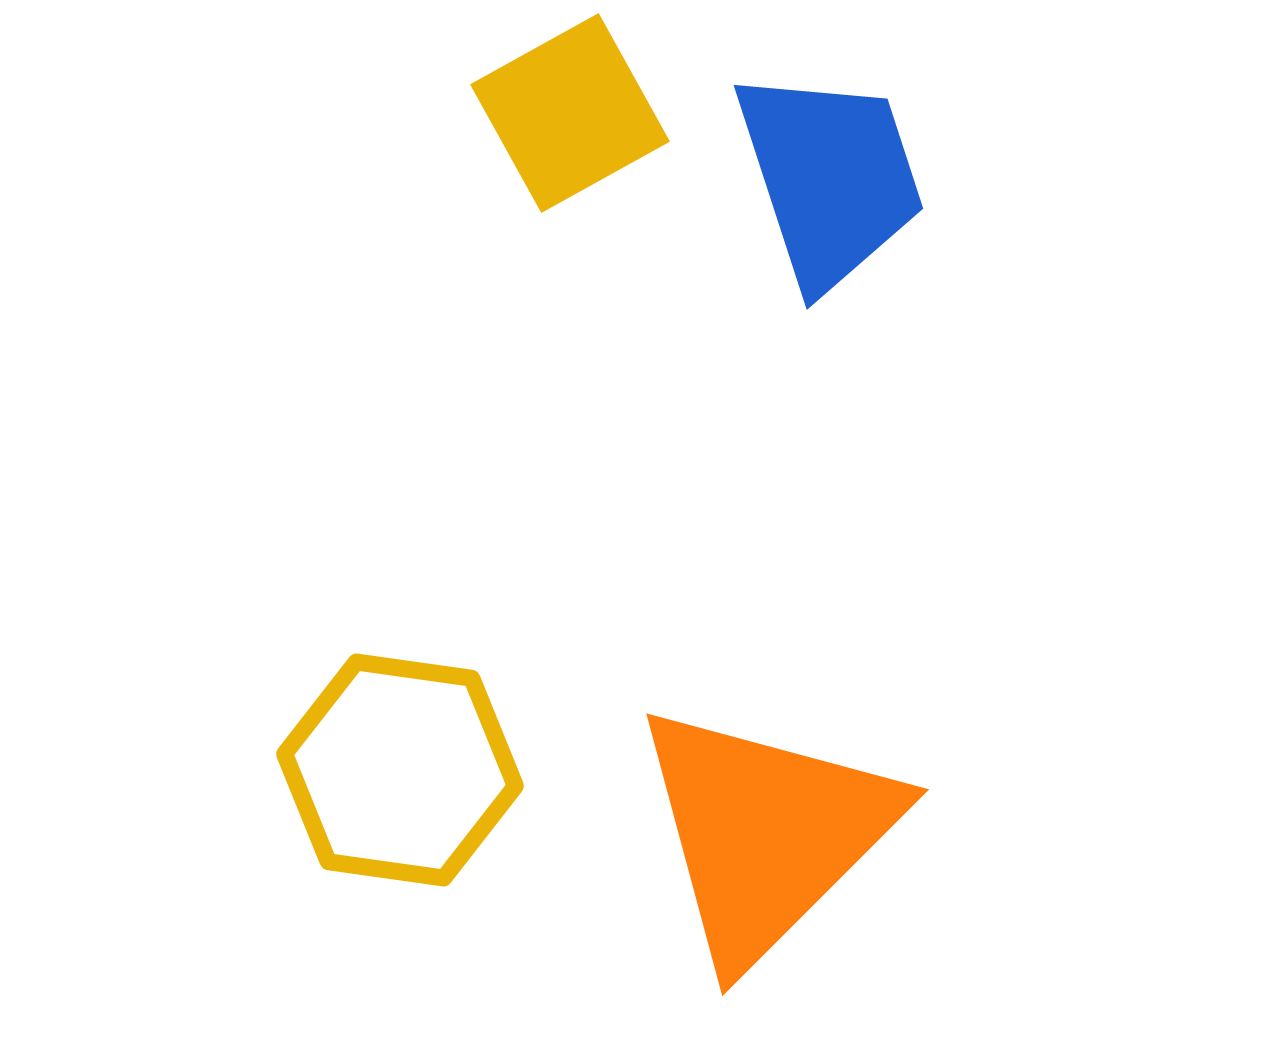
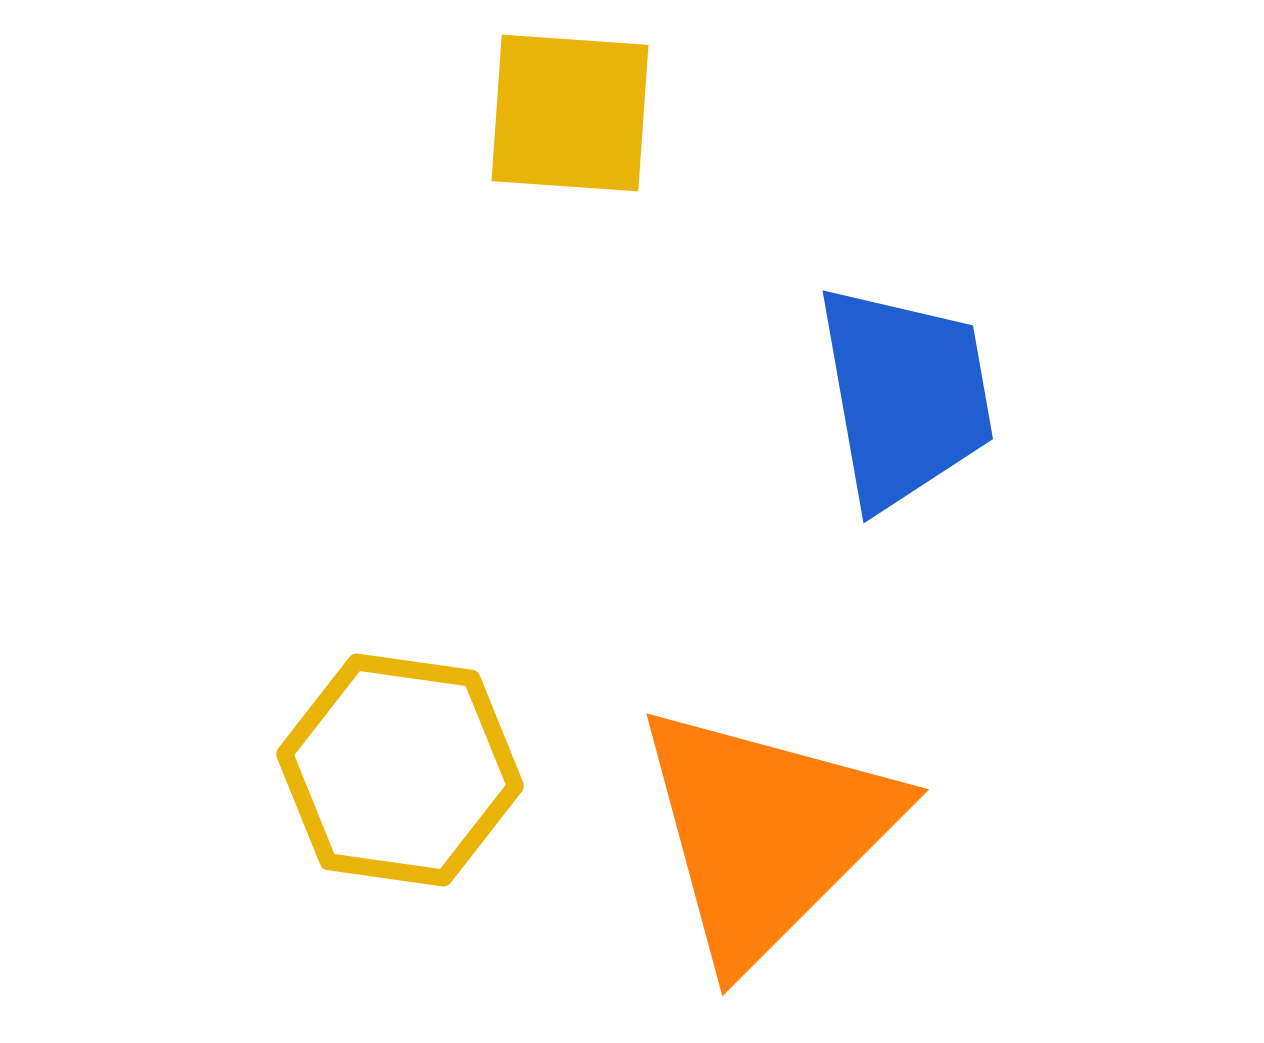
yellow square: rotated 33 degrees clockwise
blue trapezoid: moved 75 px right, 218 px down; rotated 8 degrees clockwise
